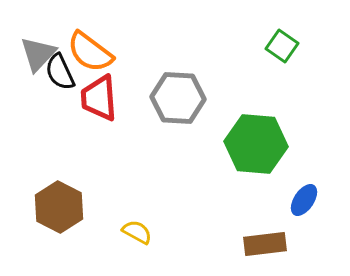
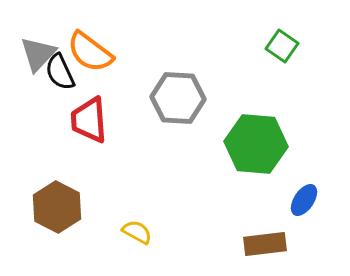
red trapezoid: moved 10 px left, 22 px down
brown hexagon: moved 2 px left
